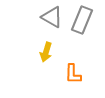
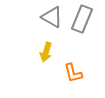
gray rectangle: moved 1 px up
orange L-shape: moved 1 px up; rotated 15 degrees counterclockwise
